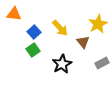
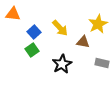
orange triangle: moved 1 px left
brown triangle: rotated 40 degrees counterclockwise
green square: moved 1 px left
gray rectangle: rotated 40 degrees clockwise
